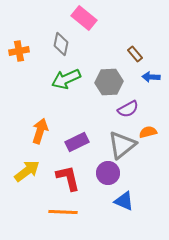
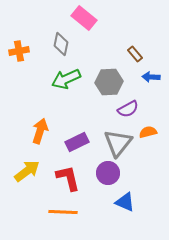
gray triangle: moved 4 px left, 2 px up; rotated 12 degrees counterclockwise
blue triangle: moved 1 px right, 1 px down
